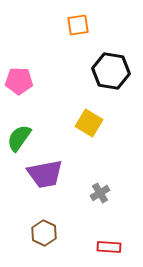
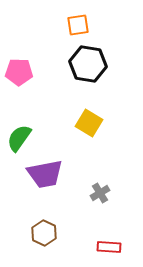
black hexagon: moved 23 px left, 7 px up
pink pentagon: moved 9 px up
